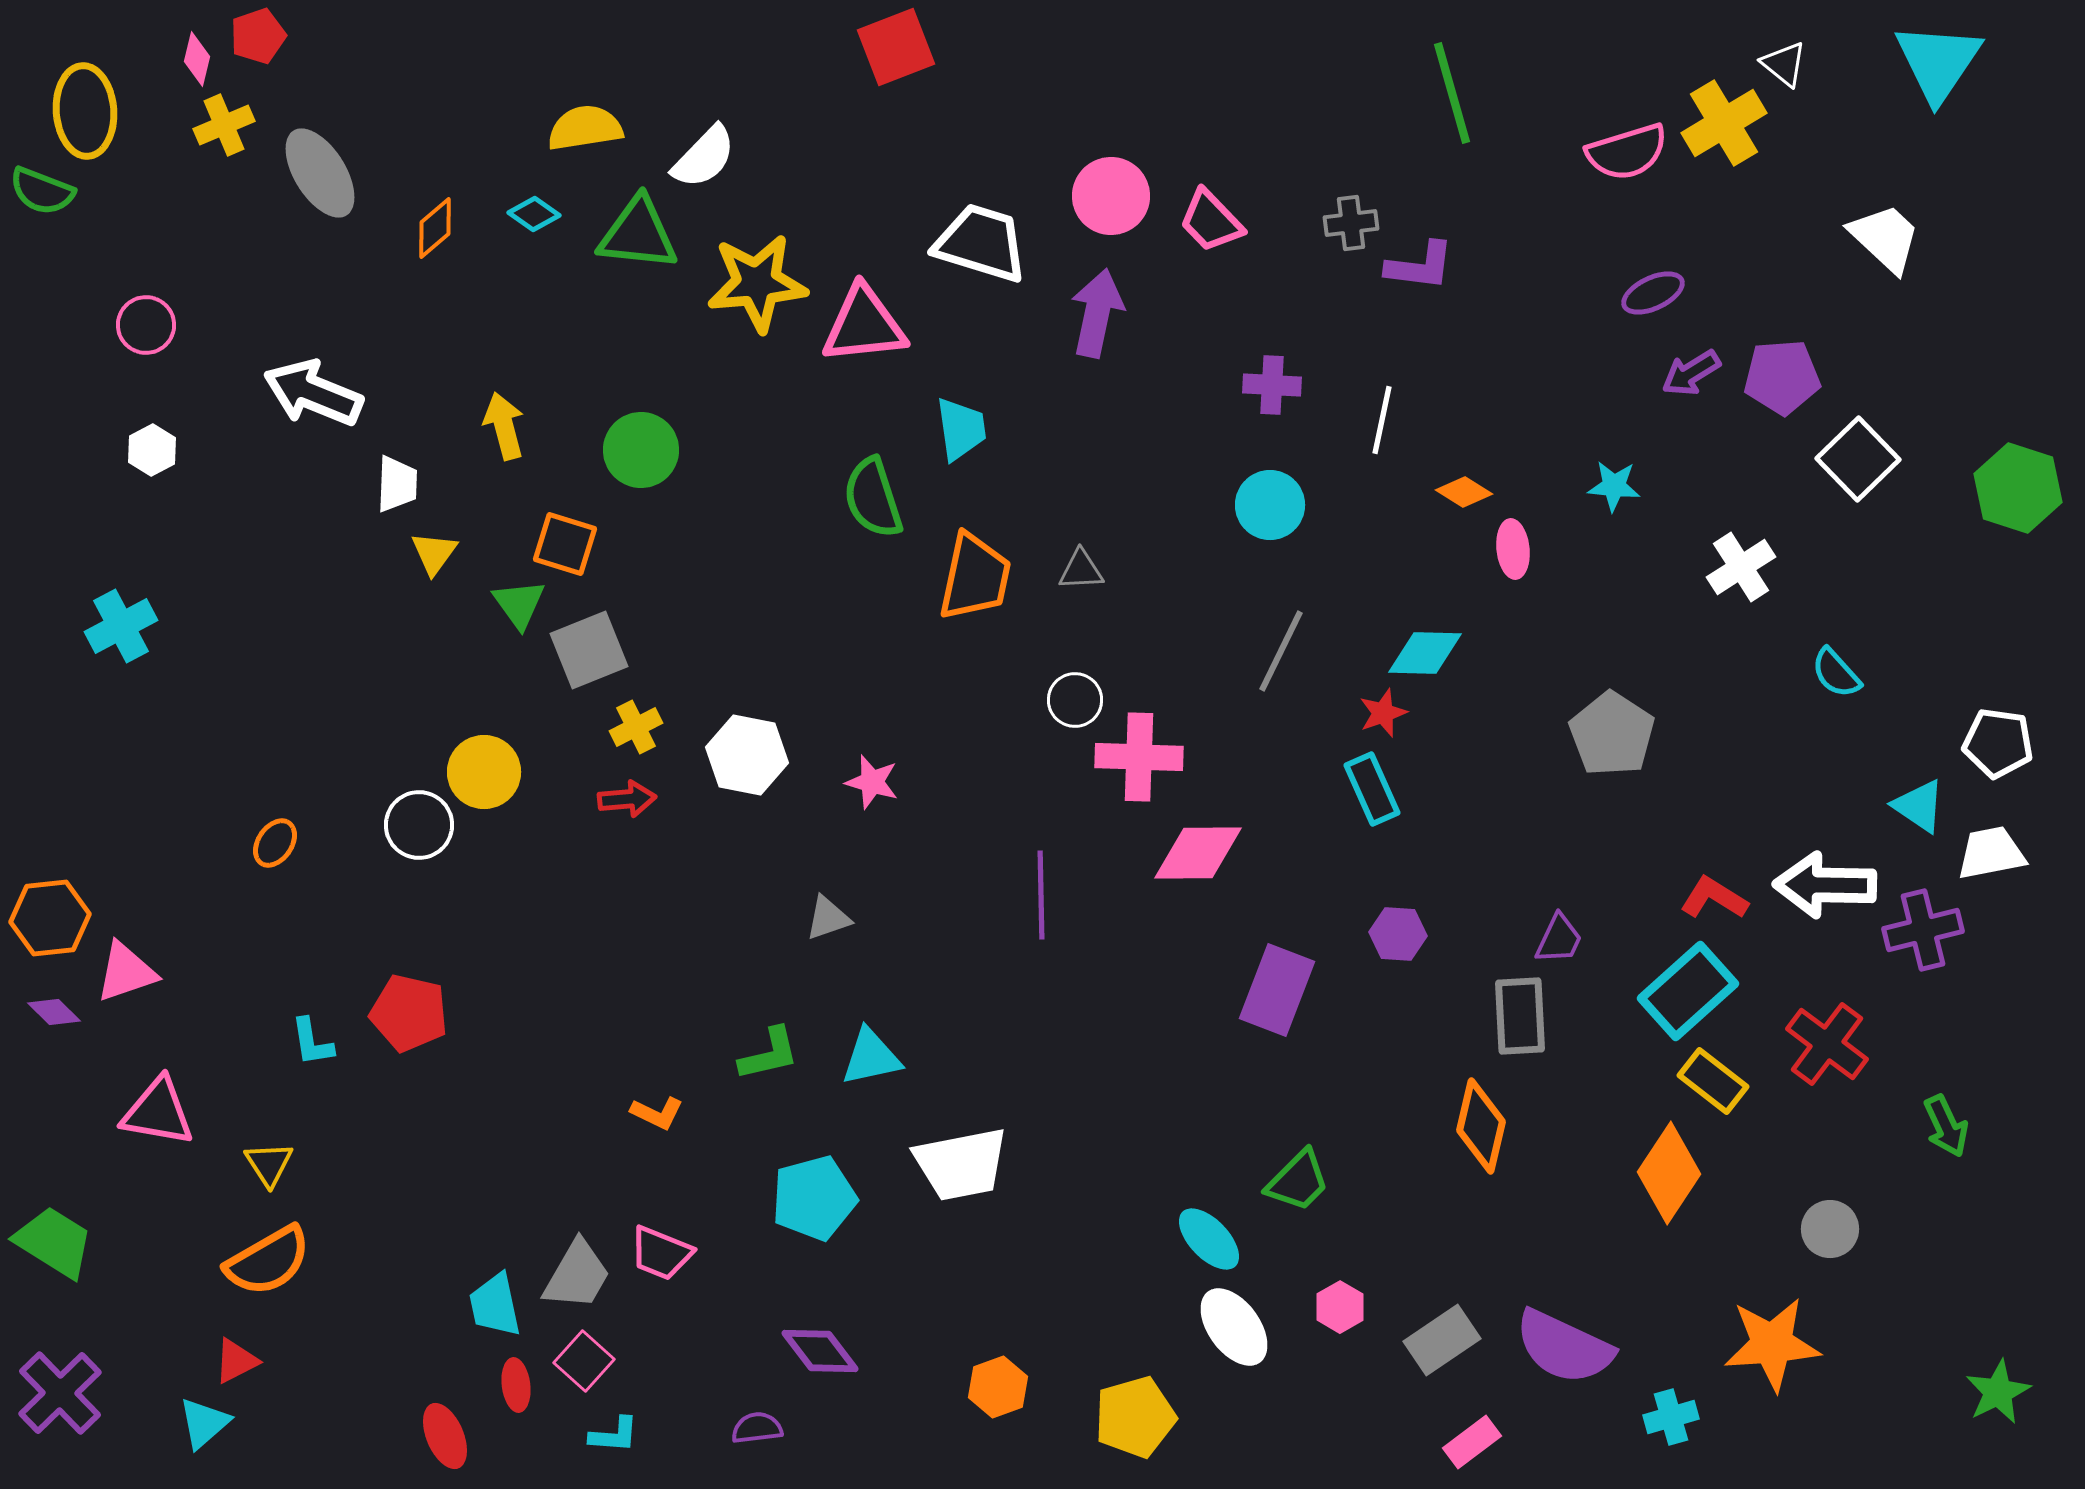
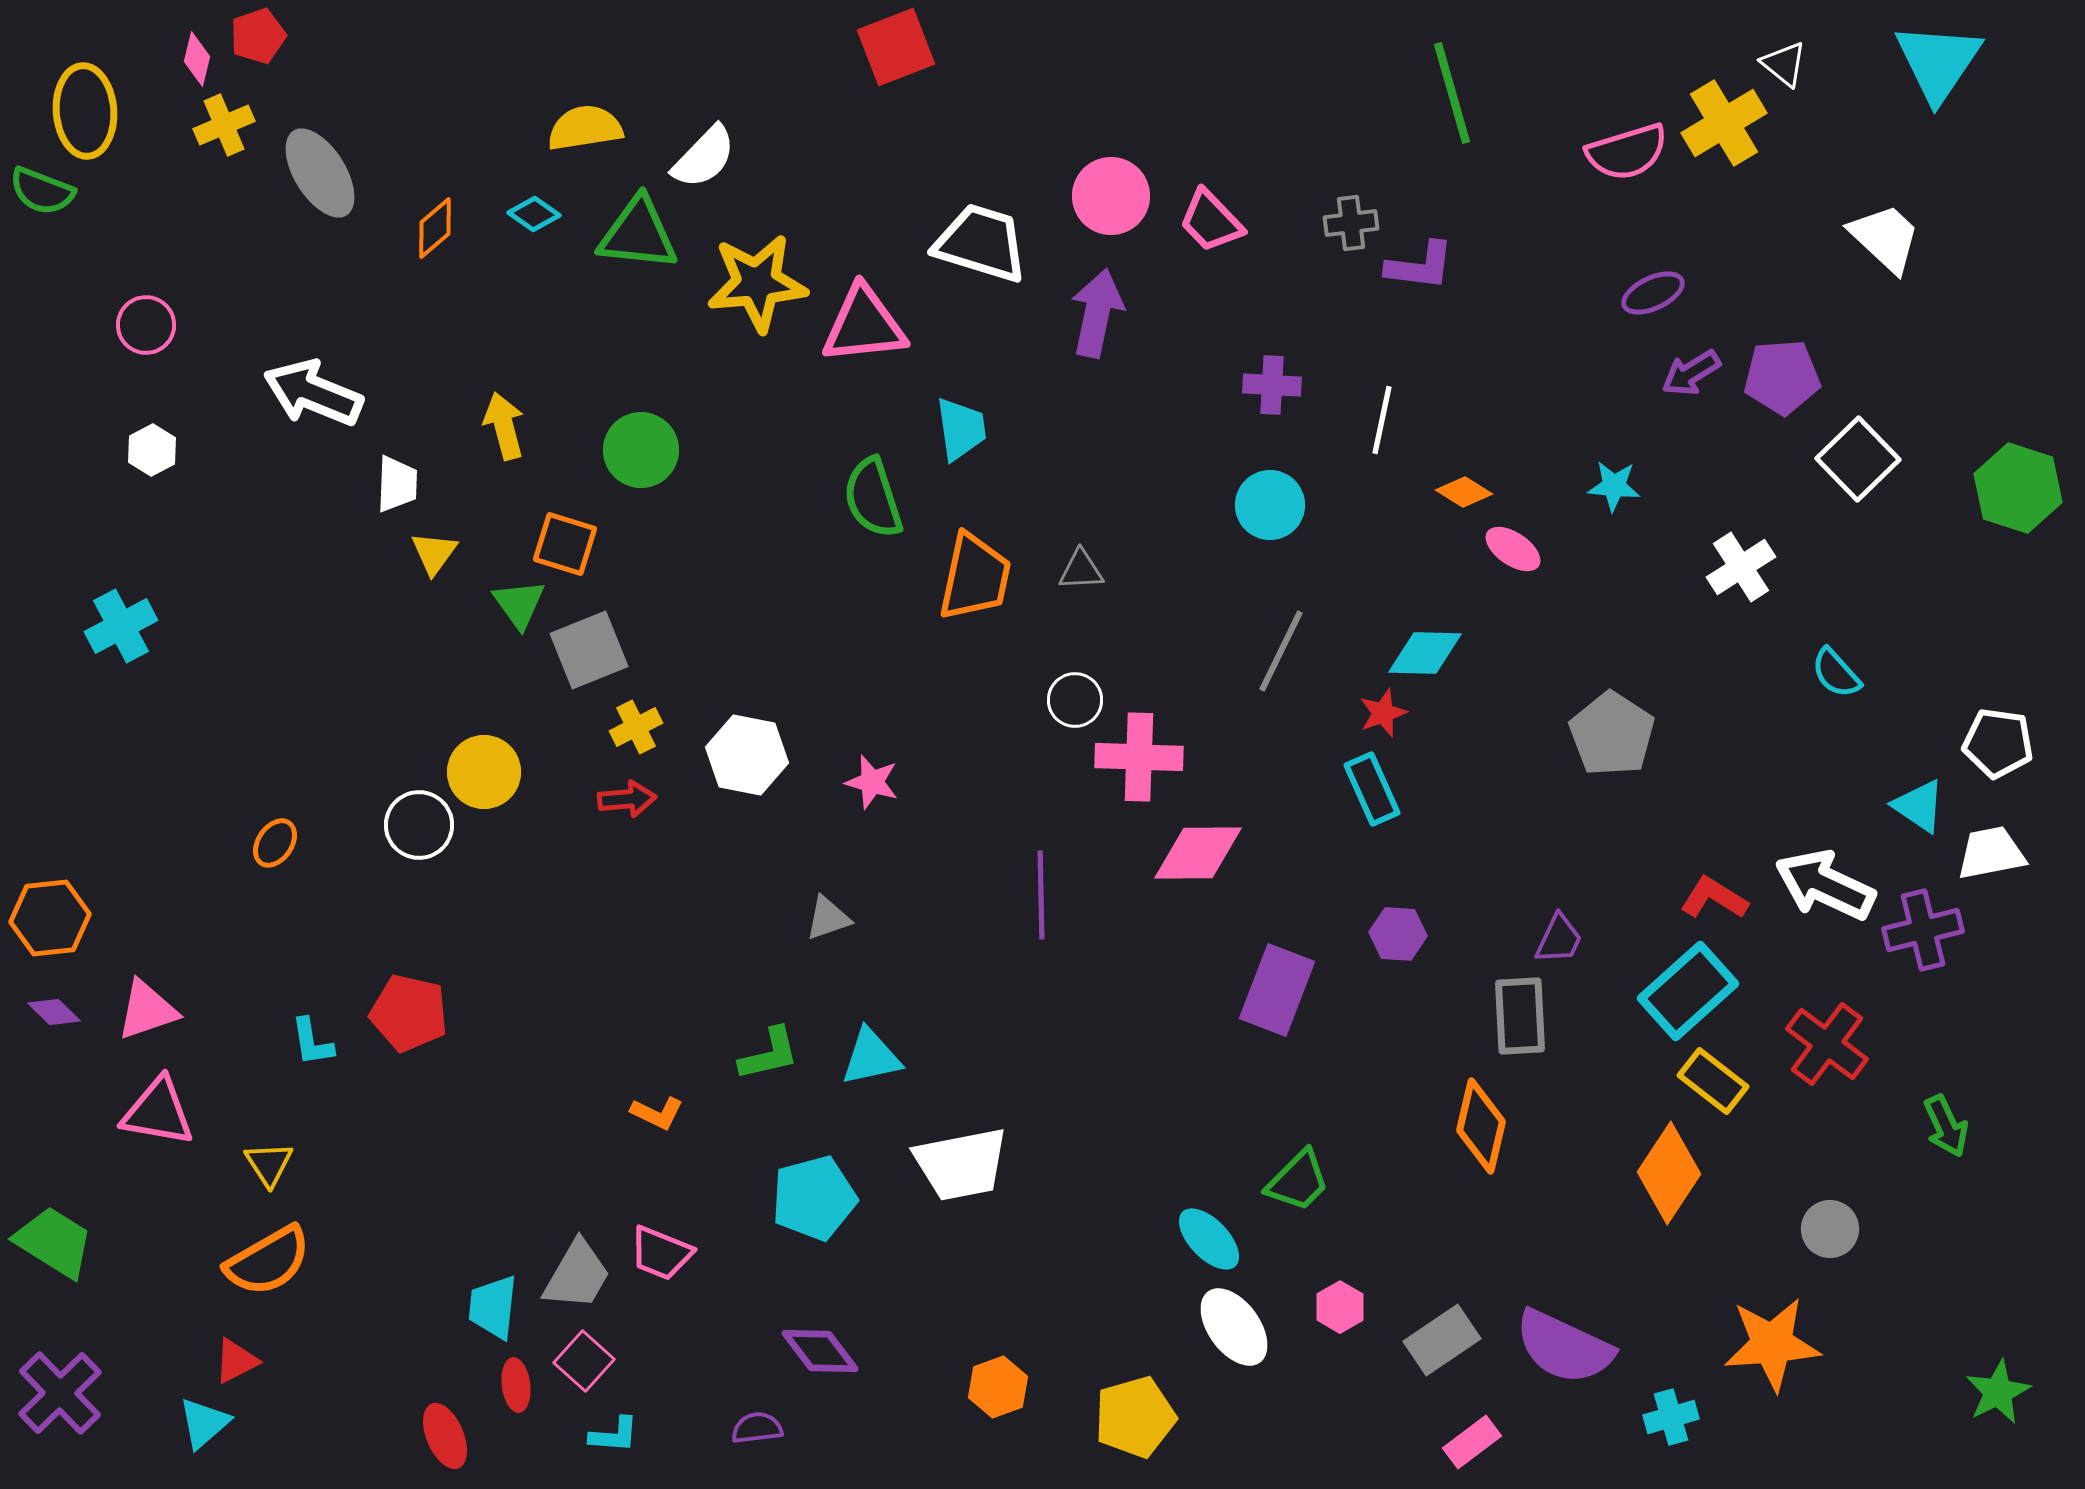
pink ellipse at (1513, 549): rotated 50 degrees counterclockwise
white arrow at (1825, 885): rotated 24 degrees clockwise
pink triangle at (126, 972): moved 21 px right, 38 px down
cyan trapezoid at (495, 1305): moved 2 px left, 2 px down; rotated 18 degrees clockwise
